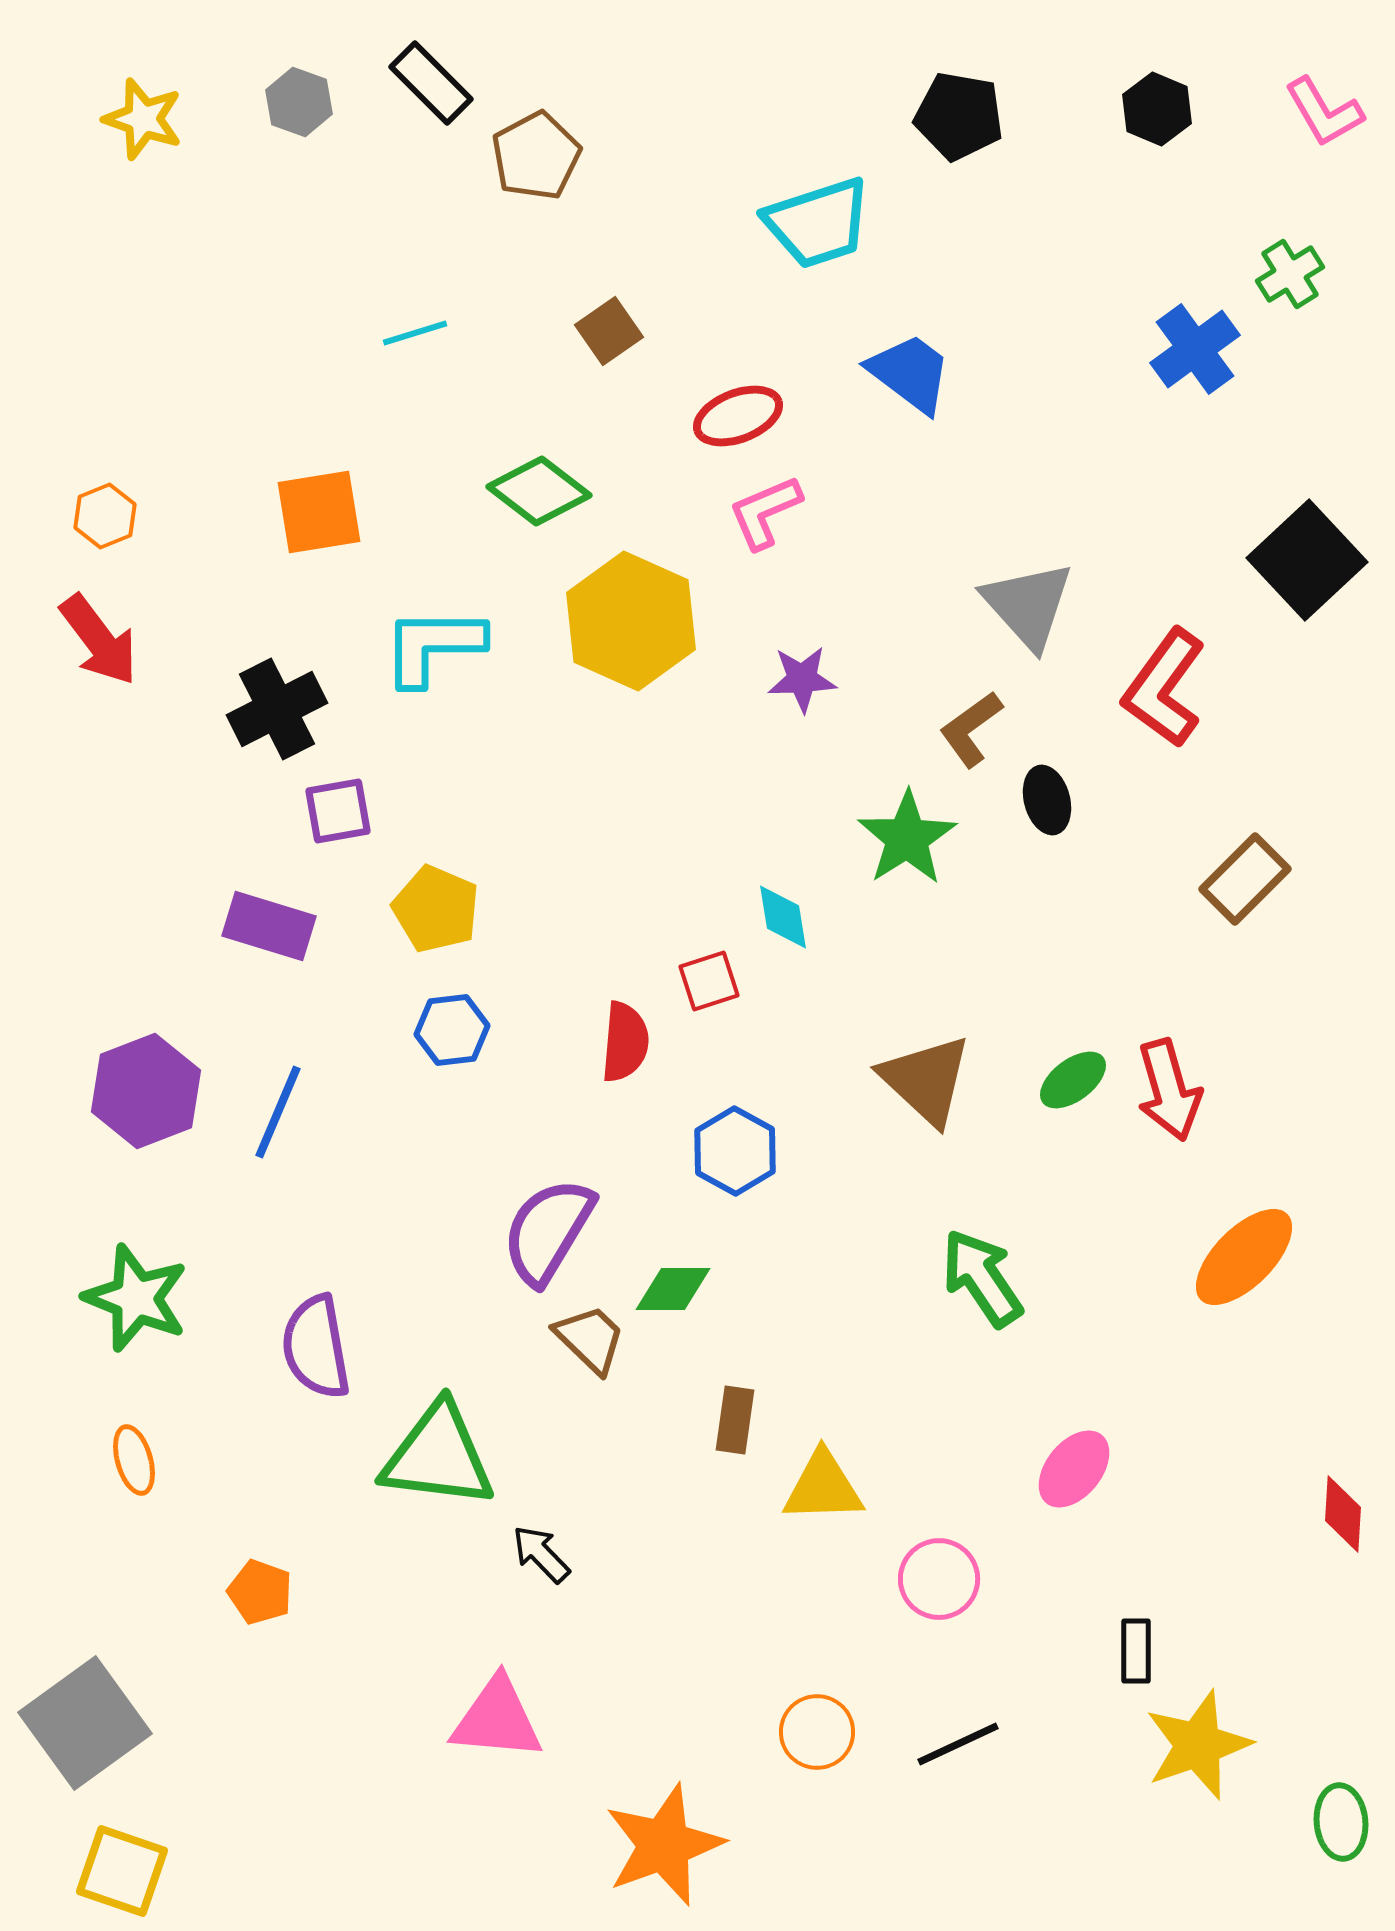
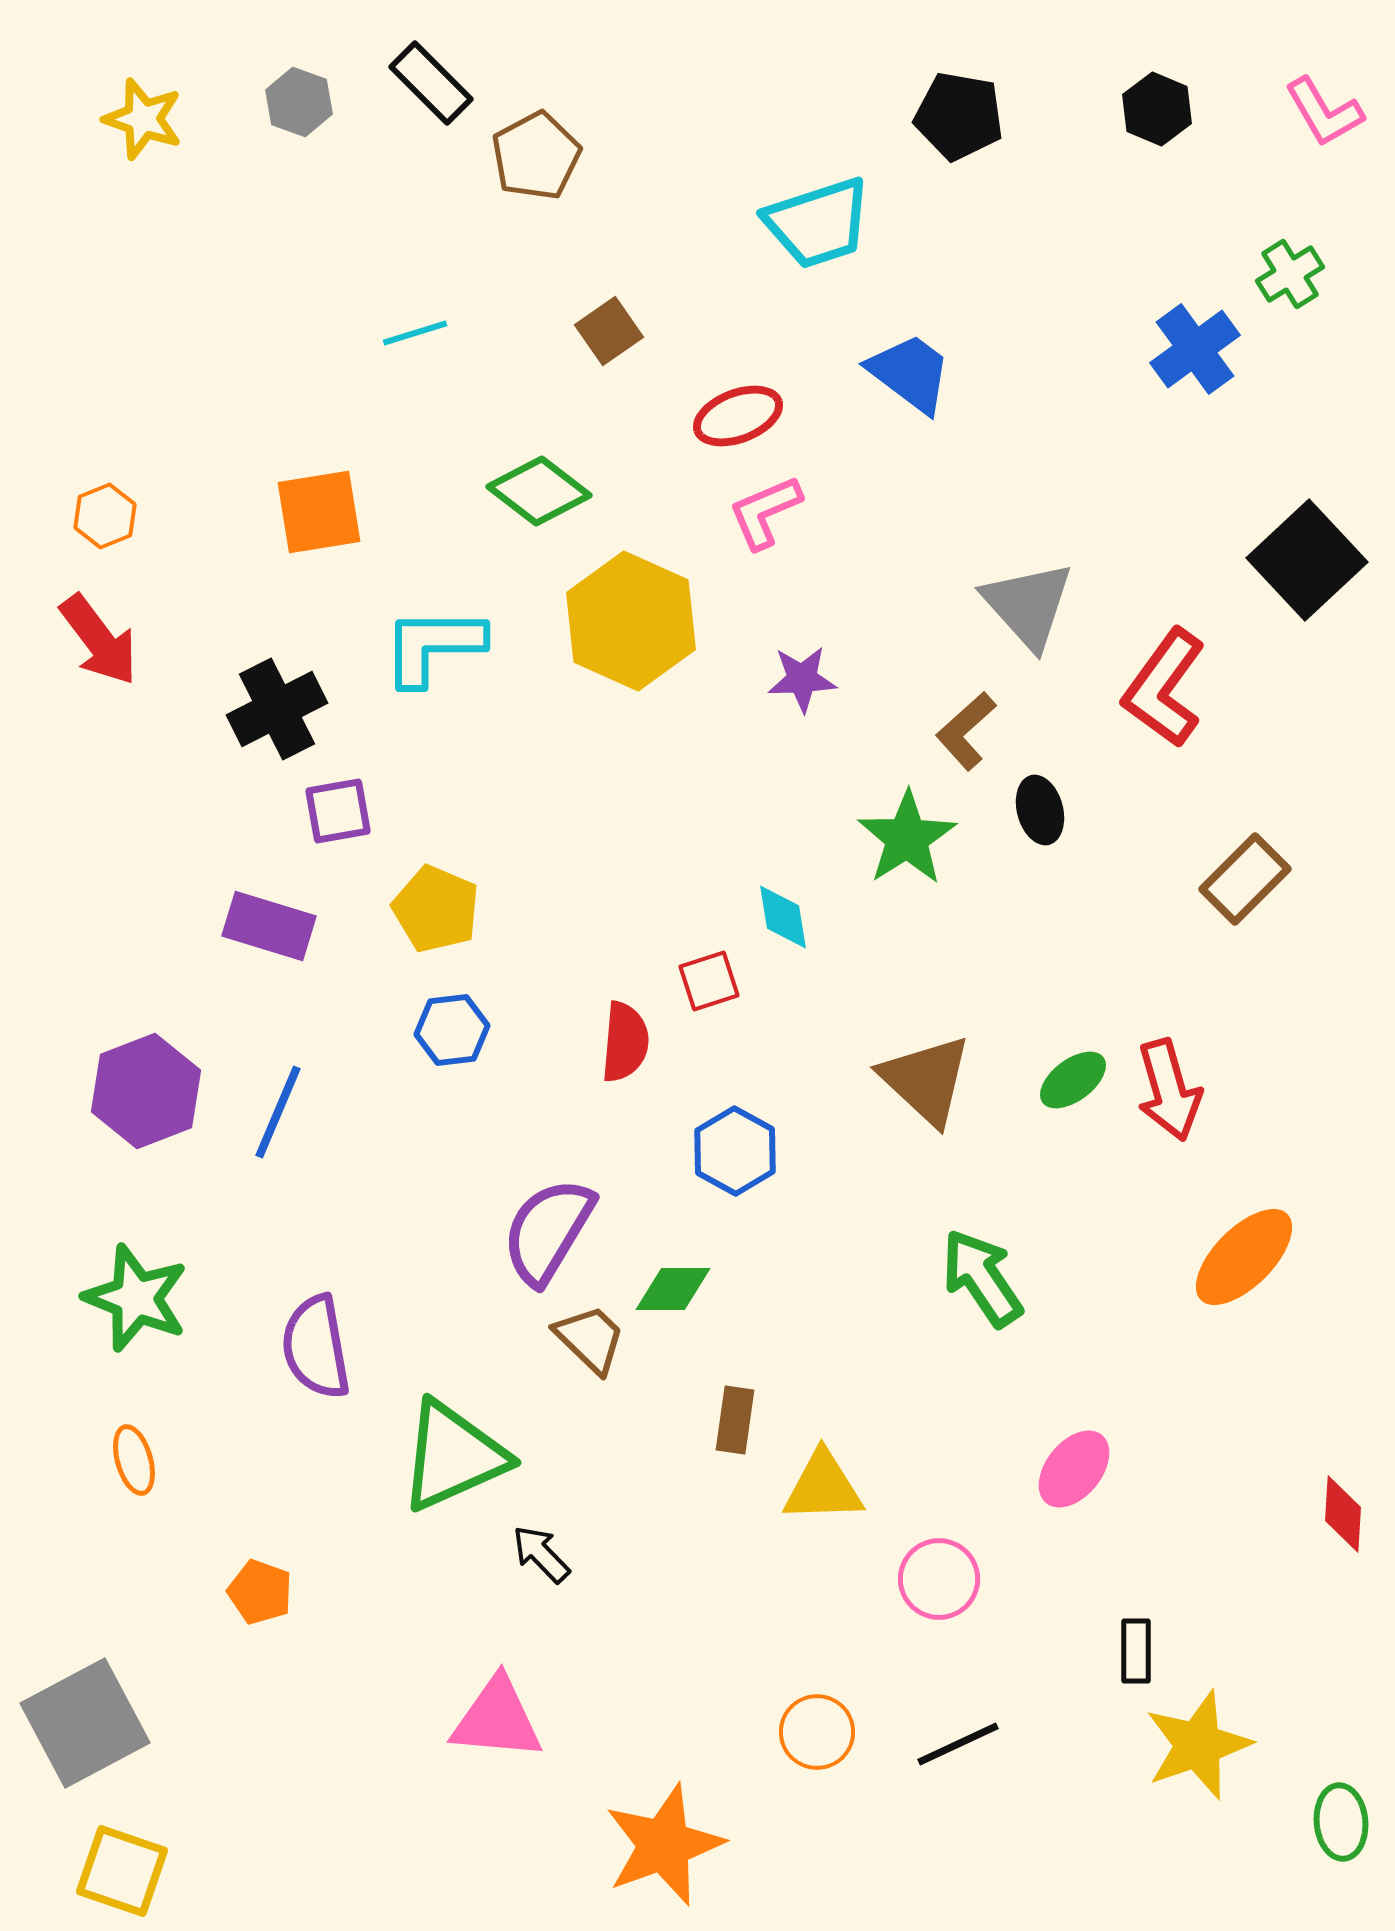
brown L-shape at (971, 729): moved 5 px left, 2 px down; rotated 6 degrees counterclockwise
black ellipse at (1047, 800): moved 7 px left, 10 px down
green triangle at (438, 1456): moved 15 px right; rotated 31 degrees counterclockwise
gray square at (85, 1723): rotated 8 degrees clockwise
